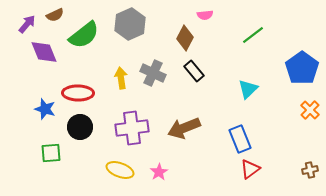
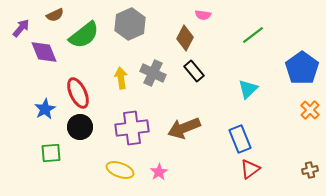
pink semicircle: moved 2 px left; rotated 14 degrees clockwise
purple arrow: moved 6 px left, 4 px down
red ellipse: rotated 64 degrees clockwise
blue star: rotated 25 degrees clockwise
